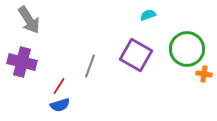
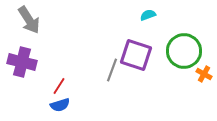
green circle: moved 3 px left, 2 px down
purple square: rotated 12 degrees counterclockwise
gray line: moved 22 px right, 4 px down
orange cross: rotated 21 degrees clockwise
